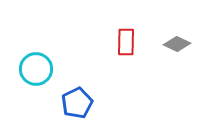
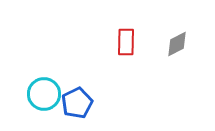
gray diamond: rotated 52 degrees counterclockwise
cyan circle: moved 8 px right, 25 px down
